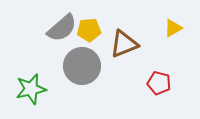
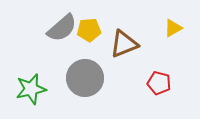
gray circle: moved 3 px right, 12 px down
